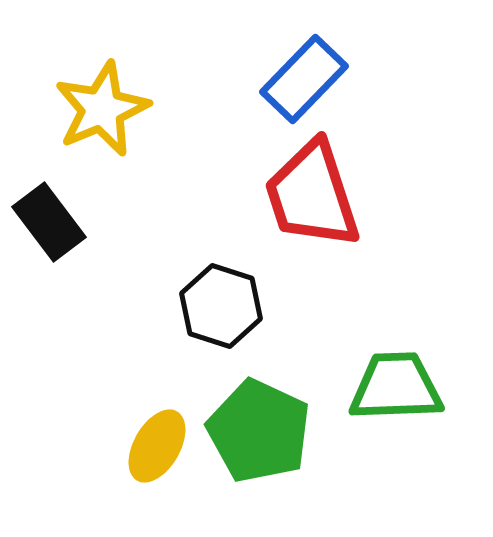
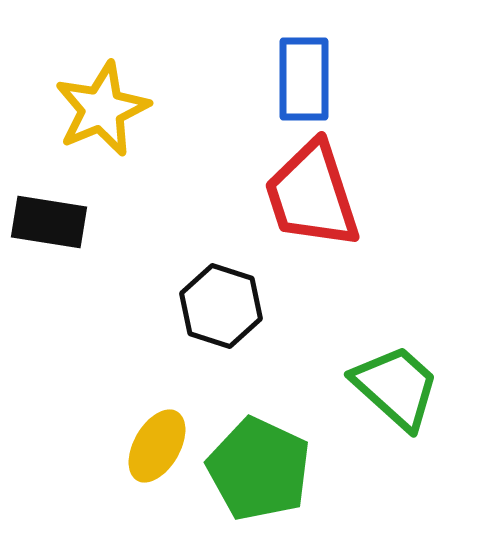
blue rectangle: rotated 44 degrees counterclockwise
black rectangle: rotated 44 degrees counterclockwise
green trapezoid: rotated 44 degrees clockwise
green pentagon: moved 38 px down
